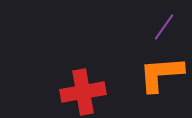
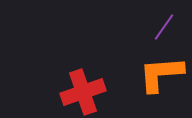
red cross: rotated 9 degrees counterclockwise
